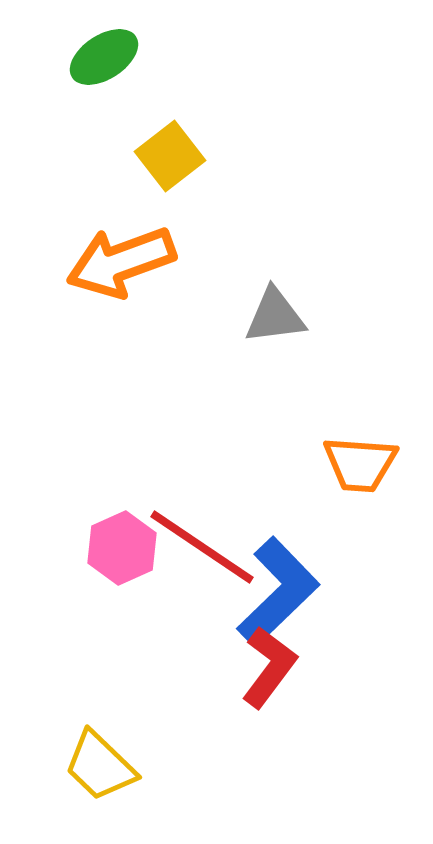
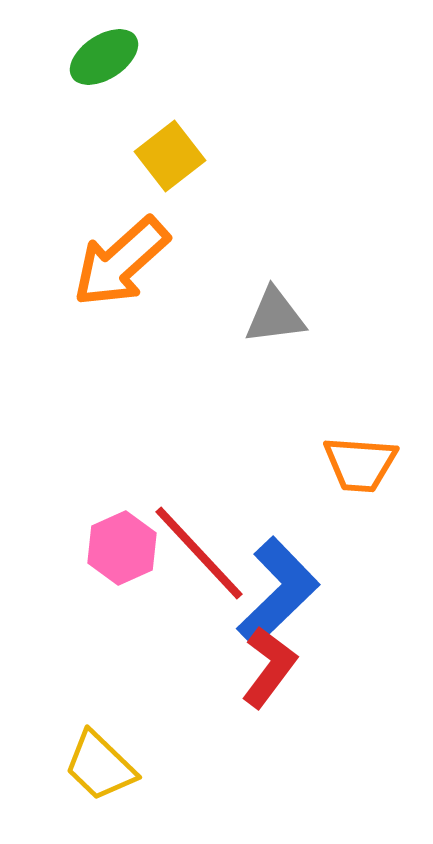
orange arrow: rotated 22 degrees counterclockwise
red line: moved 3 px left, 6 px down; rotated 13 degrees clockwise
